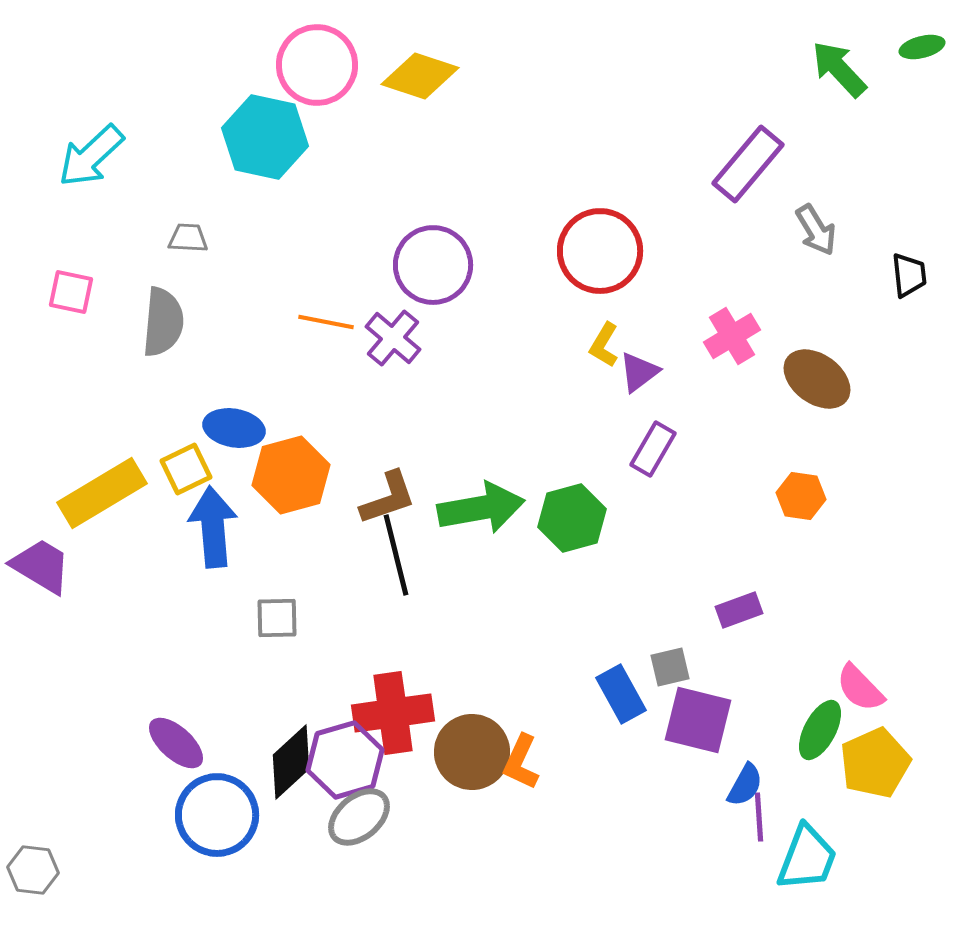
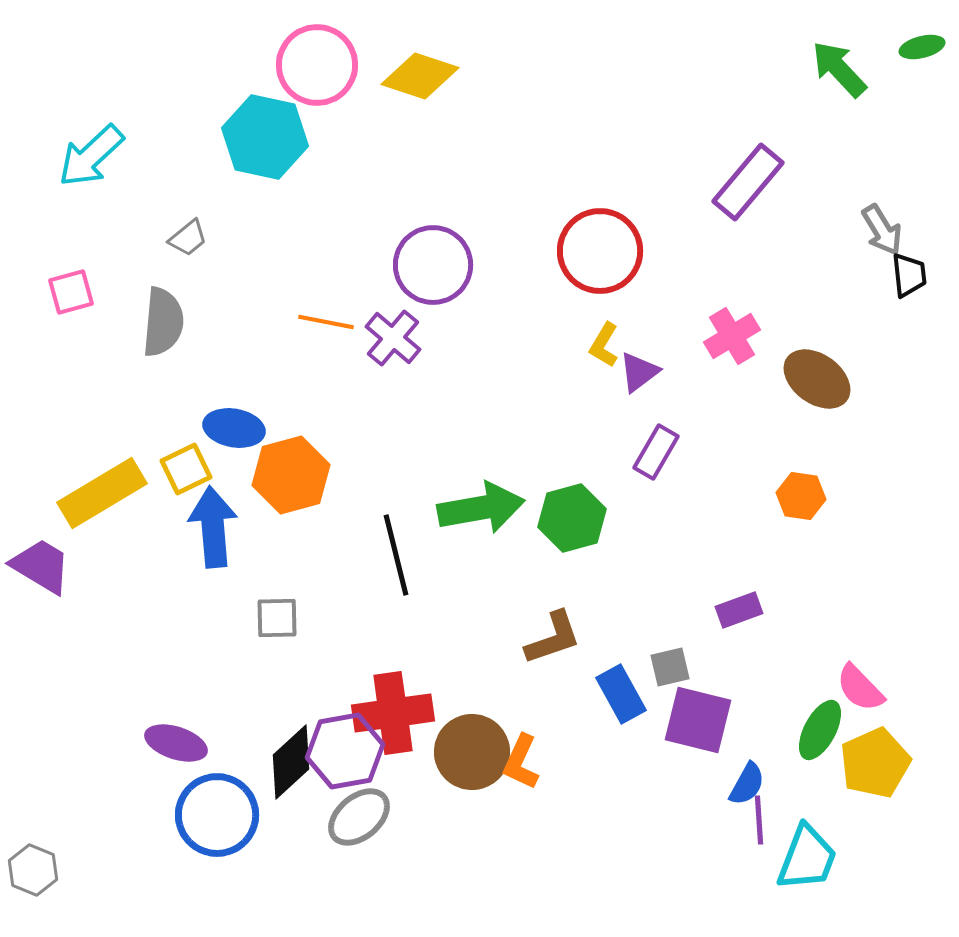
purple rectangle at (748, 164): moved 18 px down
gray arrow at (816, 230): moved 66 px right
gray trapezoid at (188, 238): rotated 138 degrees clockwise
pink square at (71, 292): rotated 27 degrees counterclockwise
purple rectangle at (653, 449): moved 3 px right, 3 px down
brown L-shape at (388, 498): moved 165 px right, 140 px down
purple ellipse at (176, 743): rotated 24 degrees counterclockwise
purple hexagon at (345, 760): moved 9 px up; rotated 6 degrees clockwise
blue semicircle at (745, 785): moved 2 px right, 1 px up
purple line at (759, 817): moved 3 px down
gray hexagon at (33, 870): rotated 15 degrees clockwise
